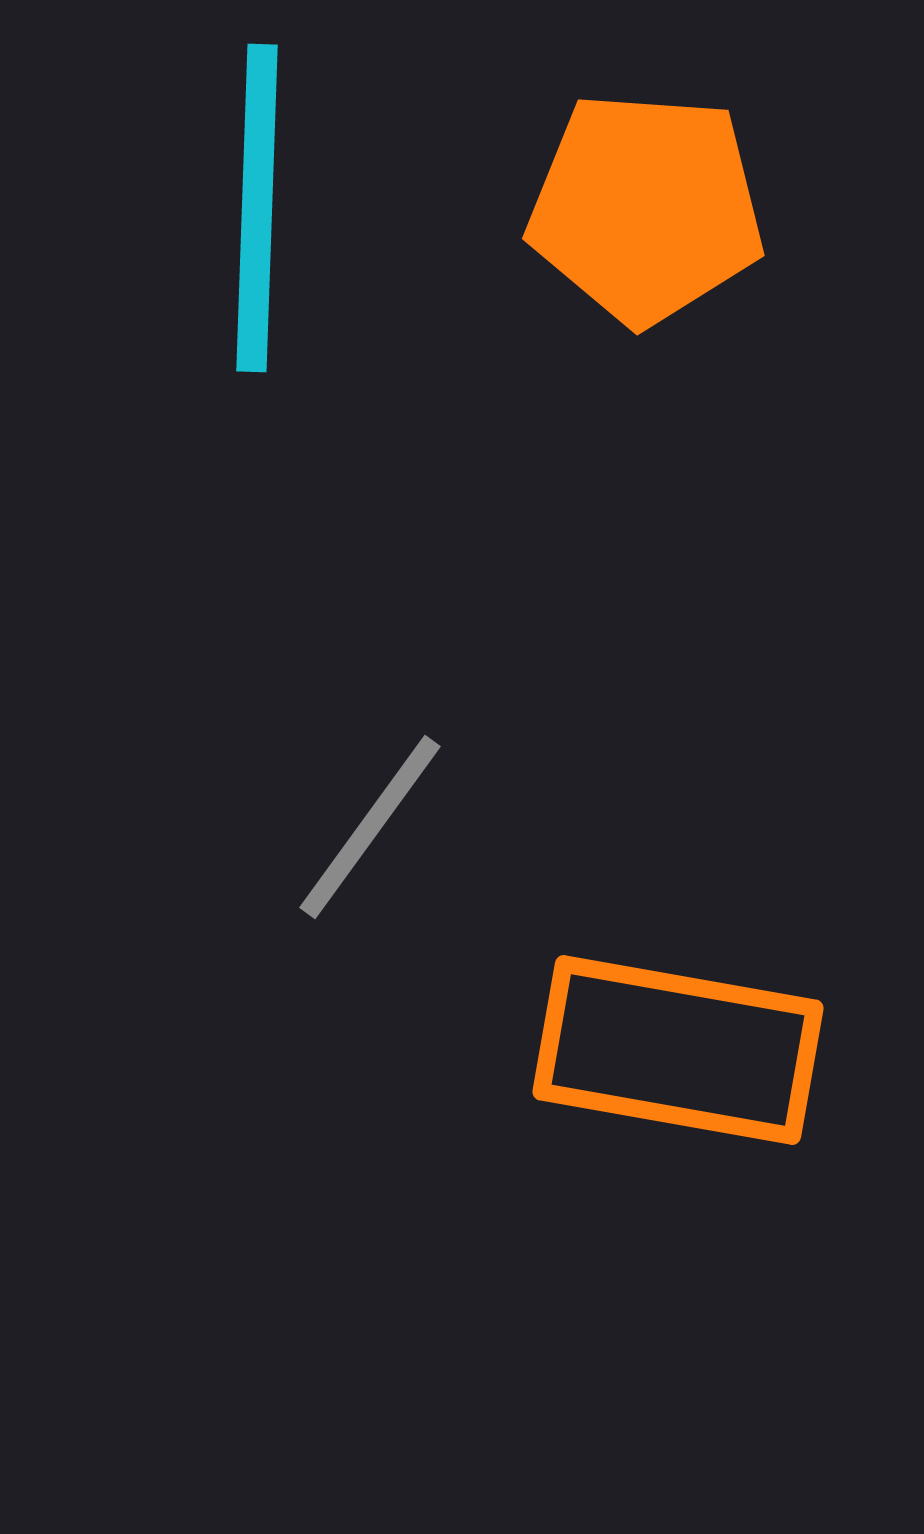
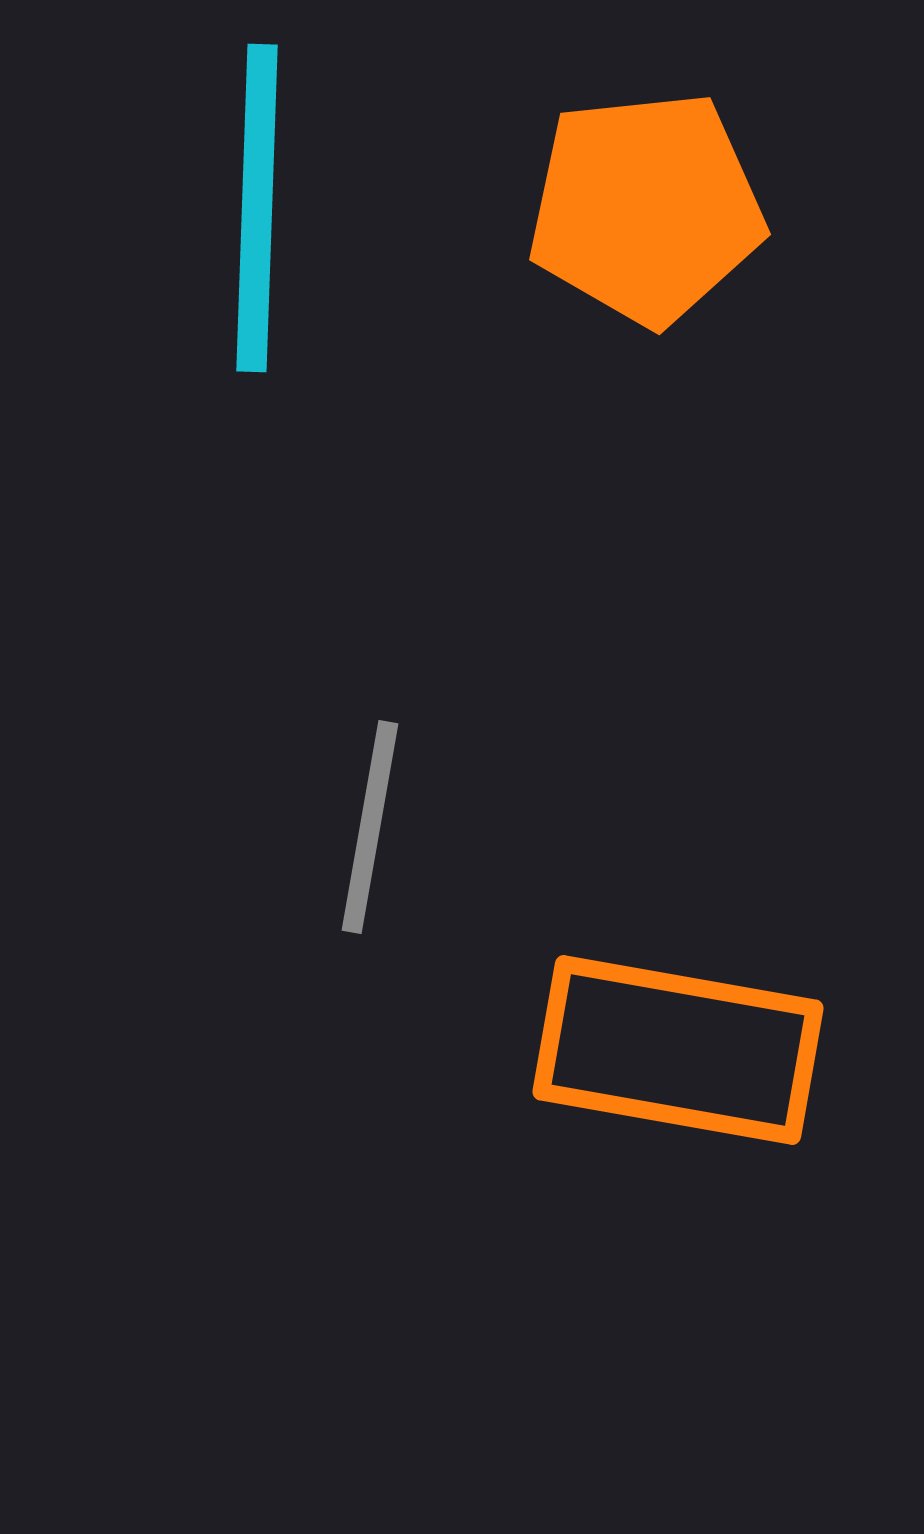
orange pentagon: rotated 10 degrees counterclockwise
gray line: rotated 26 degrees counterclockwise
